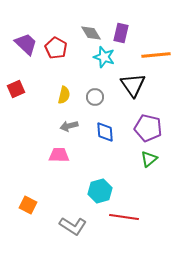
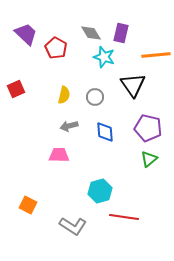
purple trapezoid: moved 10 px up
